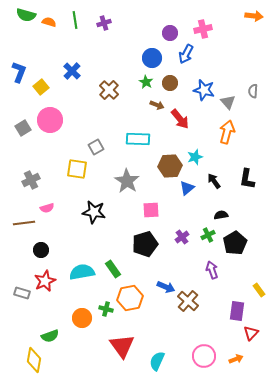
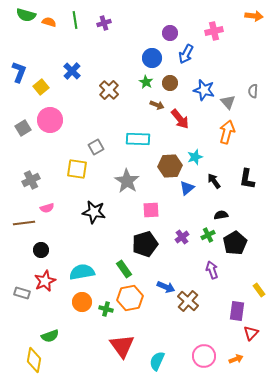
pink cross at (203, 29): moved 11 px right, 2 px down
green rectangle at (113, 269): moved 11 px right
orange circle at (82, 318): moved 16 px up
